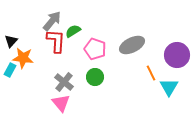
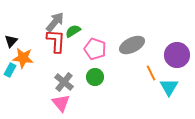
gray arrow: moved 3 px right, 1 px down
